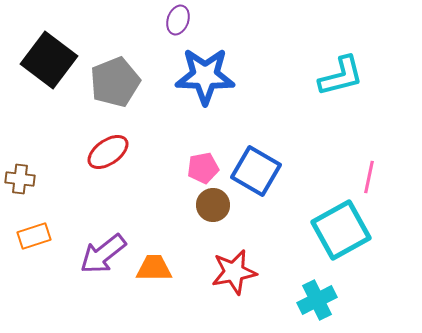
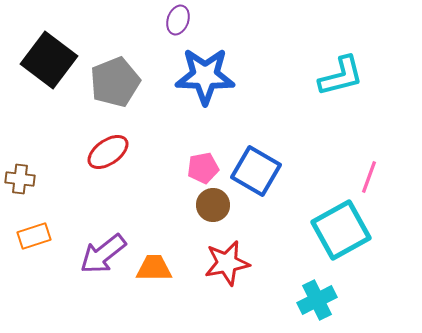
pink line: rotated 8 degrees clockwise
red star: moved 7 px left, 9 px up
